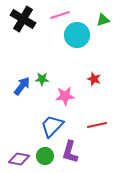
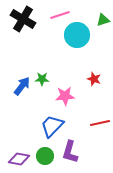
red line: moved 3 px right, 2 px up
